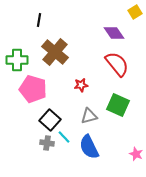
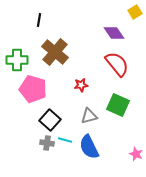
cyan line: moved 1 px right, 3 px down; rotated 32 degrees counterclockwise
